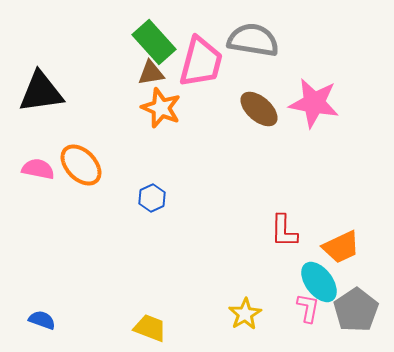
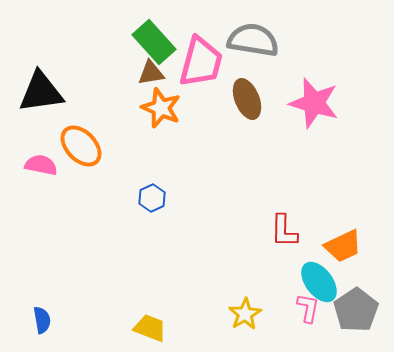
pink star: rotated 6 degrees clockwise
brown ellipse: moved 12 px left, 10 px up; rotated 27 degrees clockwise
orange ellipse: moved 19 px up
pink semicircle: moved 3 px right, 4 px up
orange trapezoid: moved 2 px right, 1 px up
blue semicircle: rotated 60 degrees clockwise
